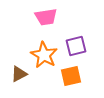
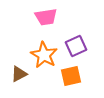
purple square: rotated 10 degrees counterclockwise
